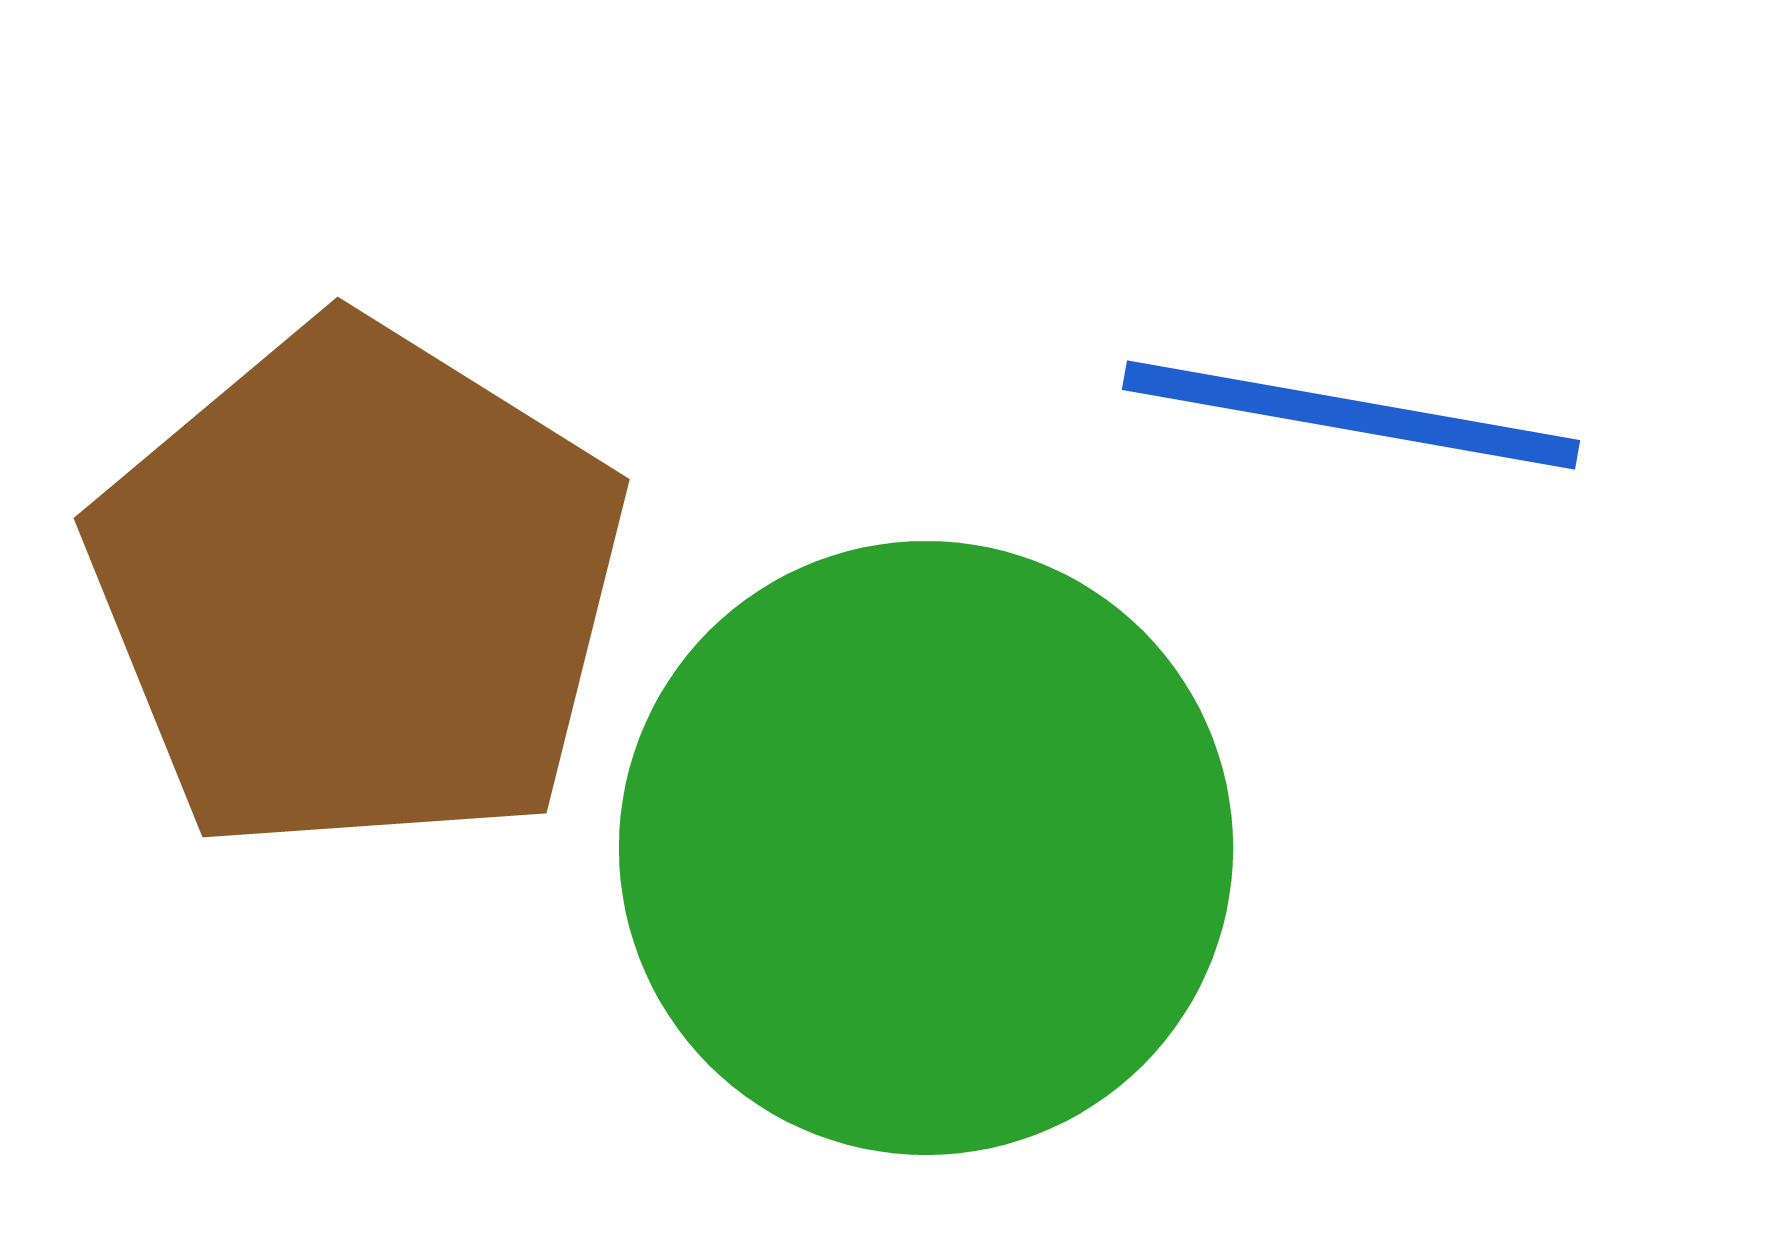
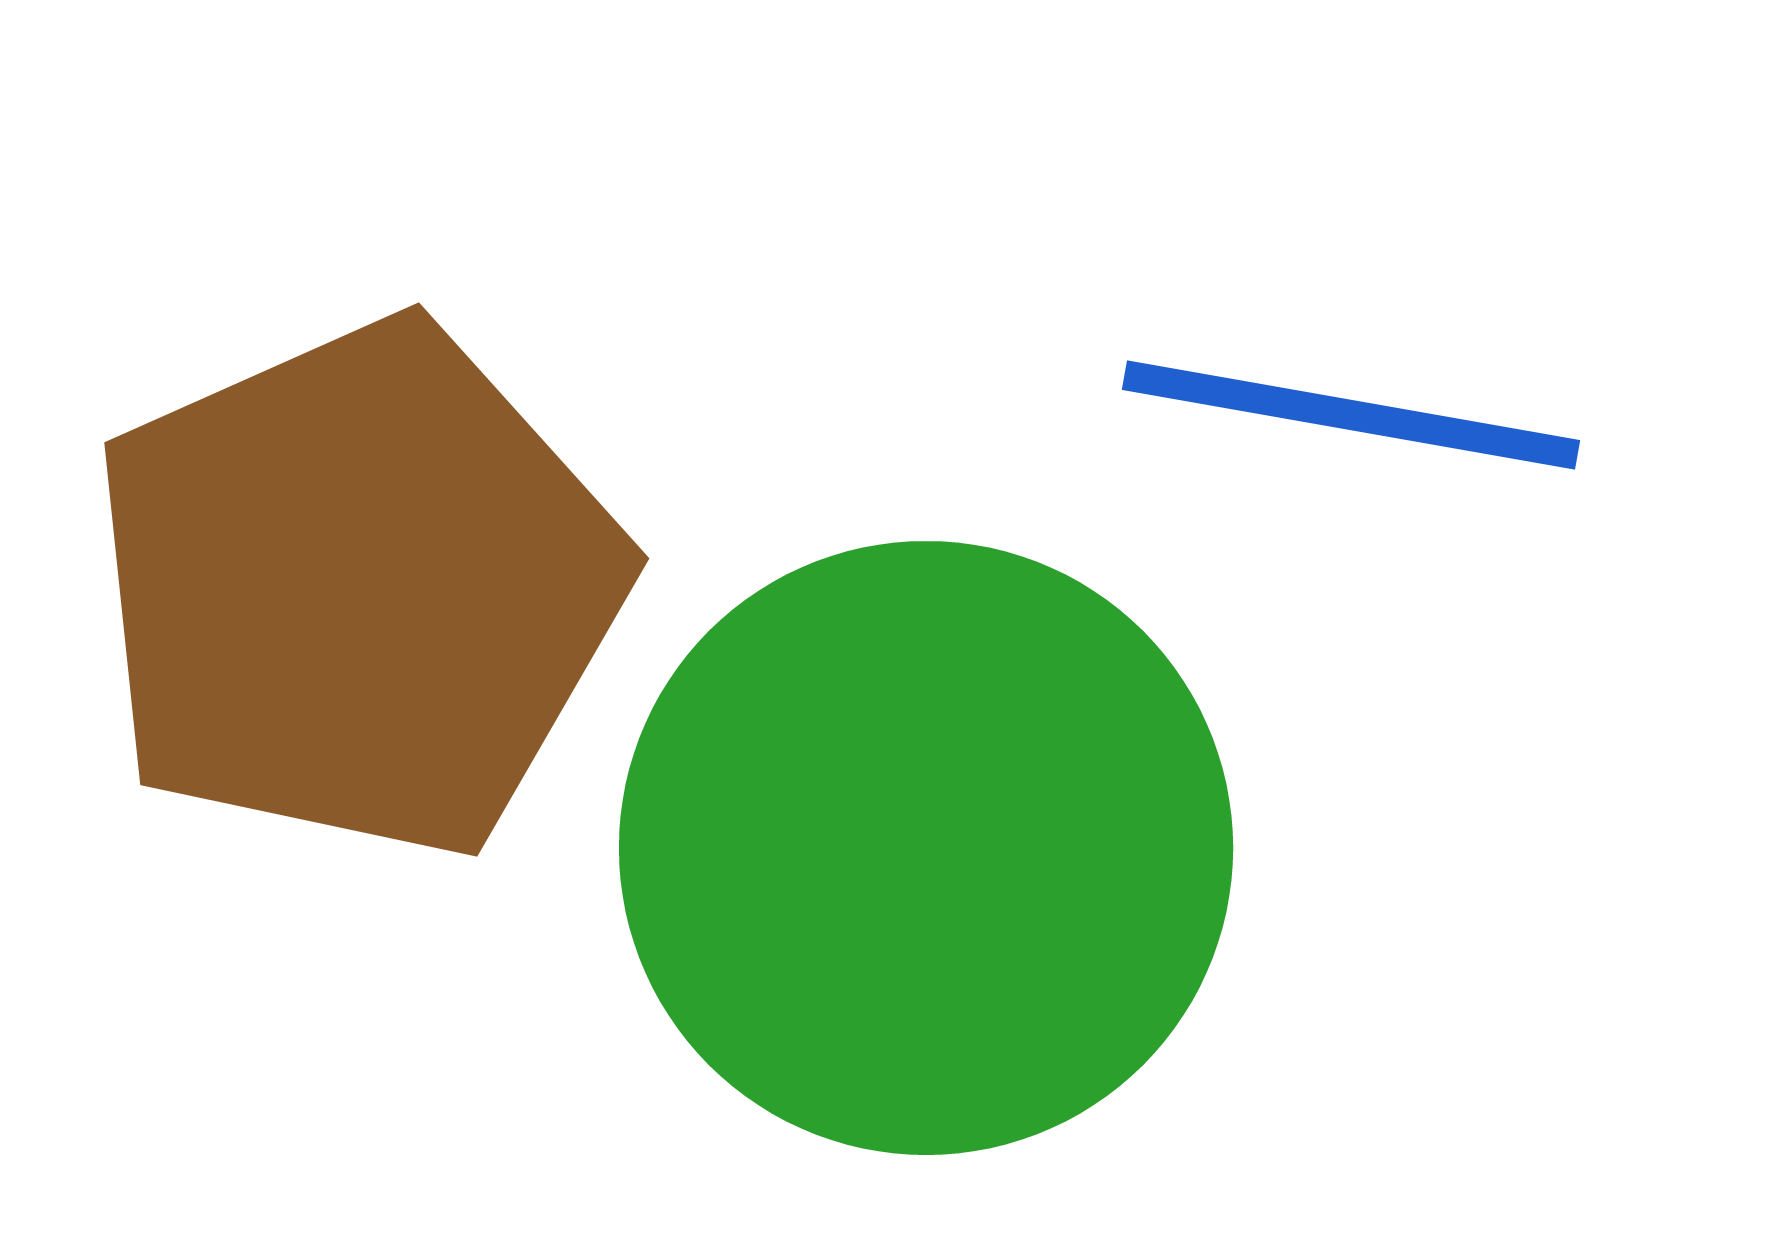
brown pentagon: rotated 16 degrees clockwise
